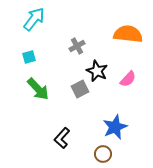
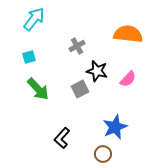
black star: rotated 10 degrees counterclockwise
